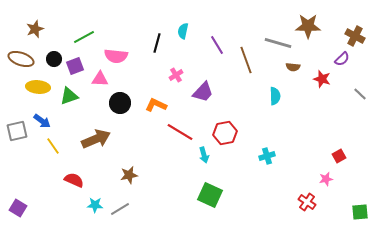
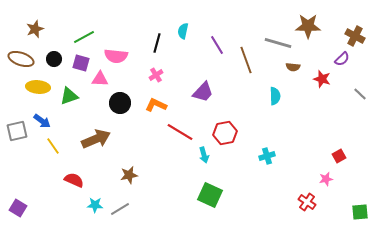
purple square at (75, 66): moved 6 px right, 3 px up; rotated 36 degrees clockwise
pink cross at (176, 75): moved 20 px left
